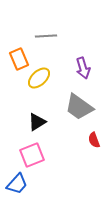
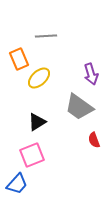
purple arrow: moved 8 px right, 6 px down
